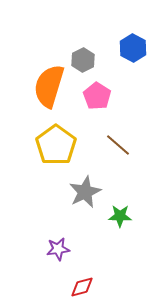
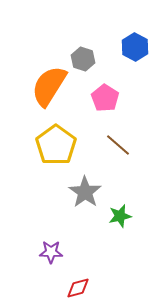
blue hexagon: moved 2 px right, 1 px up
gray hexagon: moved 1 px up; rotated 15 degrees counterclockwise
orange semicircle: rotated 15 degrees clockwise
pink pentagon: moved 8 px right, 2 px down
gray star: rotated 12 degrees counterclockwise
green star: rotated 15 degrees counterclockwise
purple star: moved 7 px left, 3 px down; rotated 10 degrees clockwise
red diamond: moved 4 px left, 1 px down
